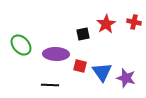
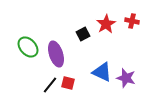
red cross: moved 2 px left, 1 px up
black square: rotated 16 degrees counterclockwise
green ellipse: moved 7 px right, 2 px down
purple ellipse: rotated 70 degrees clockwise
red square: moved 12 px left, 17 px down
blue triangle: rotated 30 degrees counterclockwise
black line: rotated 54 degrees counterclockwise
